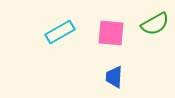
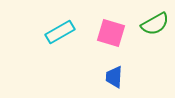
pink square: rotated 12 degrees clockwise
